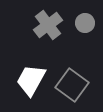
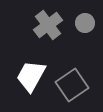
white trapezoid: moved 4 px up
gray square: rotated 20 degrees clockwise
